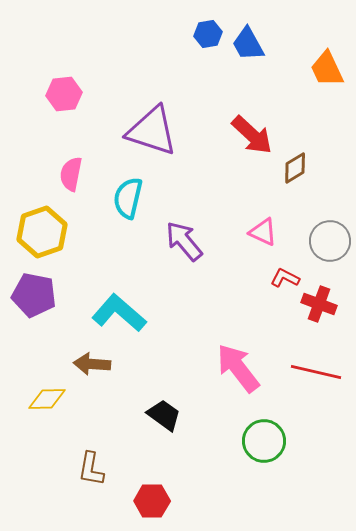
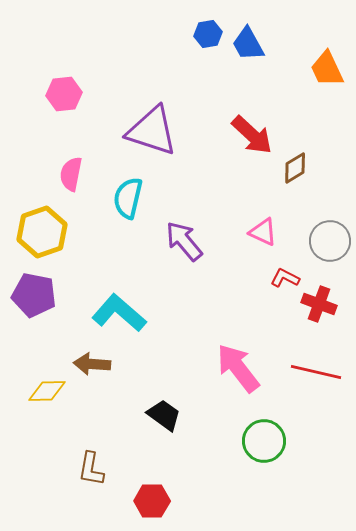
yellow diamond: moved 8 px up
